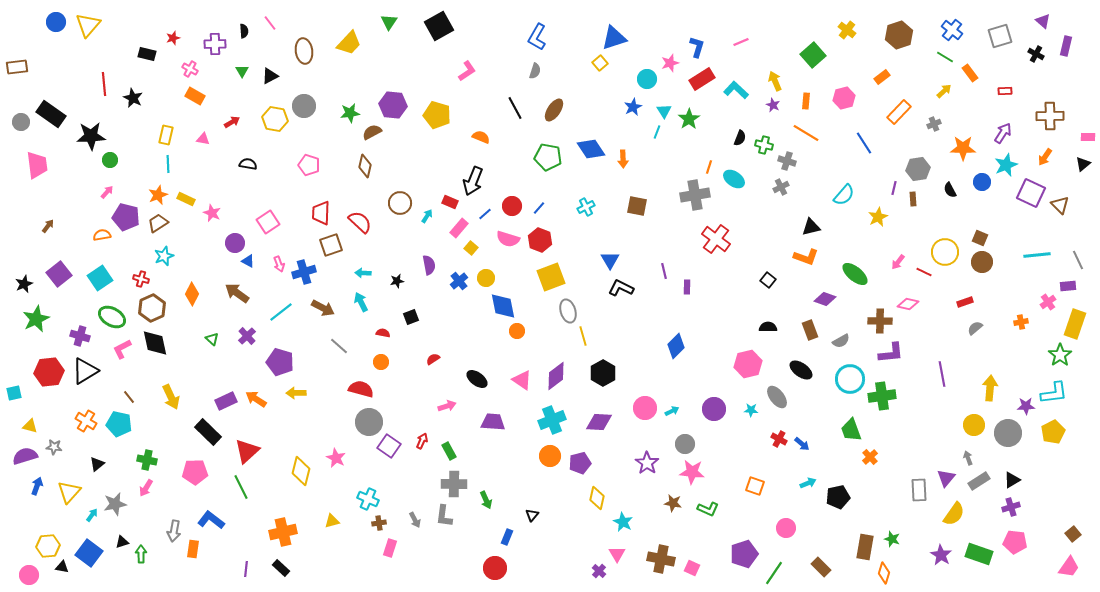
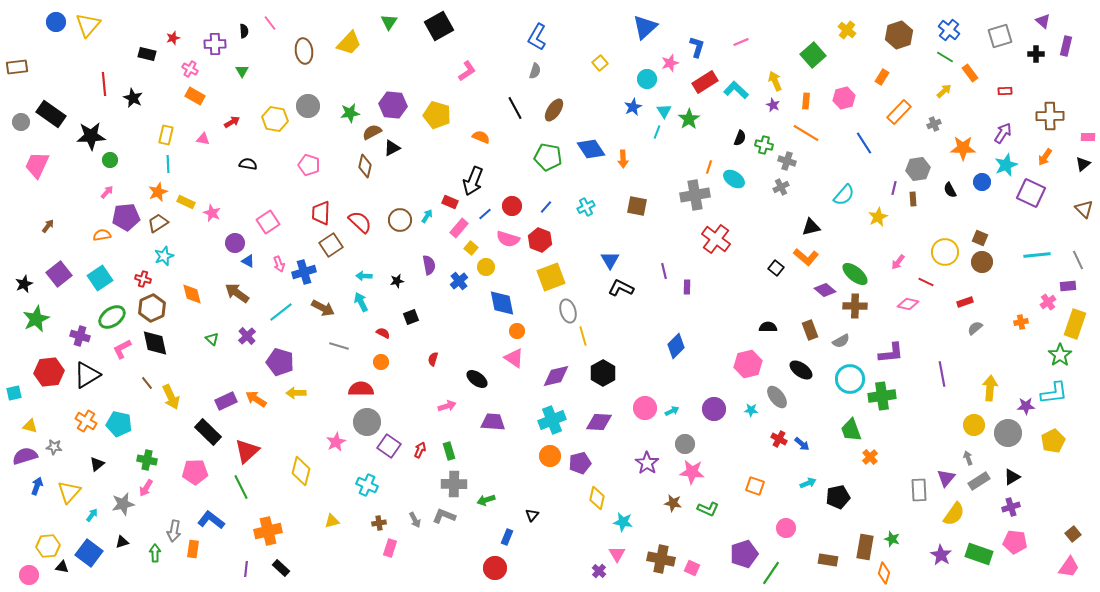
blue cross at (952, 30): moved 3 px left
blue triangle at (614, 38): moved 31 px right, 11 px up; rotated 24 degrees counterclockwise
black cross at (1036, 54): rotated 28 degrees counterclockwise
black triangle at (270, 76): moved 122 px right, 72 px down
orange rectangle at (882, 77): rotated 21 degrees counterclockwise
red rectangle at (702, 79): moved 3 px right, 3 px down
gray circle at (304, 106): moved 4 px right
pink trapezoid at (37, 165): rotated 148 degrees counterclockwise
orange star at (158, 195): moved 3 px up
yellow rectangle at (186, 199): moved 3 px down
brown circle at (400, 203): moved 17 px down
brown triangle at (1060, 205): moved 24 px right, 4 px down
blue line at (539, 208): moved 7 px right, 1 px up
purple pentagon at (126, 217): rotated 20 degrees counterclockwise
brown square at (331, 245): rotated 15 degrees counterclockwise
orange L-shape at (806, 257): rotated 20 degrees clockwise
red line at (924, 272): moved 2 px right, 10 px down
cyan arrow at (363, 273): moved 1 px right, 3 px down
yellow circle at (486, 278): moved 11 px up
red cross at (141, 279): moved 2 px right
black square at (768, 280): moved 8 px right, 12 px up
orange diamond at (192, 294): rotated 40 degrees counterclockwise
purple diamond at (825, 299): moved 9 px up; rotated 20 degrees clockwise
blue diamond at (503, 306): moved 1 px left, 3 px up
green ellipse at (112, 317): rotated 64 degrees counterclockwise
brown cross at (880, 321): moved 25 px left, 15 px up
red semicircle at (383, 333): rotated 16 degrees clockwise
gray line at (339, 346): rotated 24 degrees counterclockwise
red semicircle at (433, 359): rotated 40 degrees counterclockwise
black triangle at (85, 371): moved 2 px right, 4 px down
purple diamond at (556, 376): rotated 24 degrees clockwise
pink triangle at (522, 380): moved 8 px left, 22 px up
red semicircle at (361, 389): rotated 15 degrees counterclockwise
brown line at (129, 397): moved 18 px right, 14 px up
gray circle at (369, 422): moved 2 px left
yellow pentagon at (1053, 432): moved 9 px down
red arrow at (422, 441): moved 2 px left, 9 px down
green rectangle at (449, 451): rotated 12 degrees clockwise
pink star at (336, 458): moved 16 px up; rotated 18 degrees clockwise
black triangle at (1012, 480): moved 3 px up
cyan cross at (368, 499): moved 1 px left, 14 px up
green arrow at (486, 500): rotated 96 degrees clockwise
gray star at (115, 504): moved 8 px right
gray L-shape at (444, 516): rotated 105 degrees clockwise
cyan star at (623, 522): rotated 18 degrees counterclockwise
orange cross at (283, 532): moved 15 px left, 1 px up
green arrow at (141, 554): moved 14 px right, 1 px up
brown rectangle at (821, 567): moved 7 px right, 7 px up; rotated 36 degrees counterclockwise
green line at (774, 573): moved 3 px left
